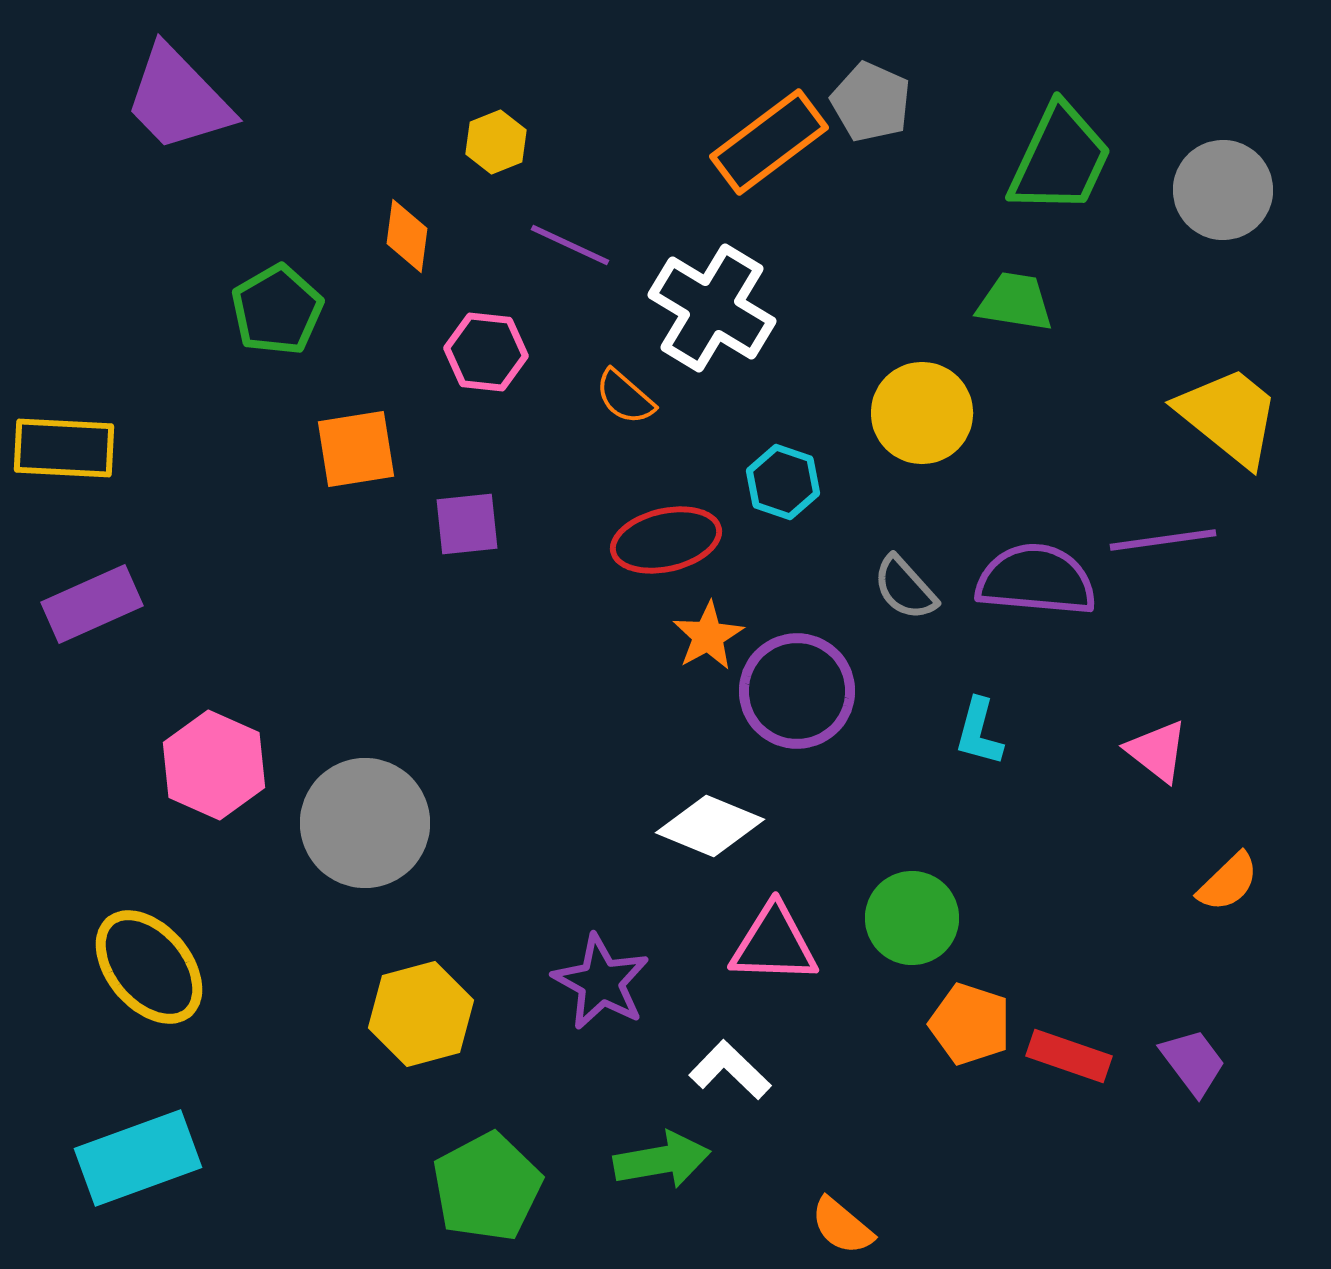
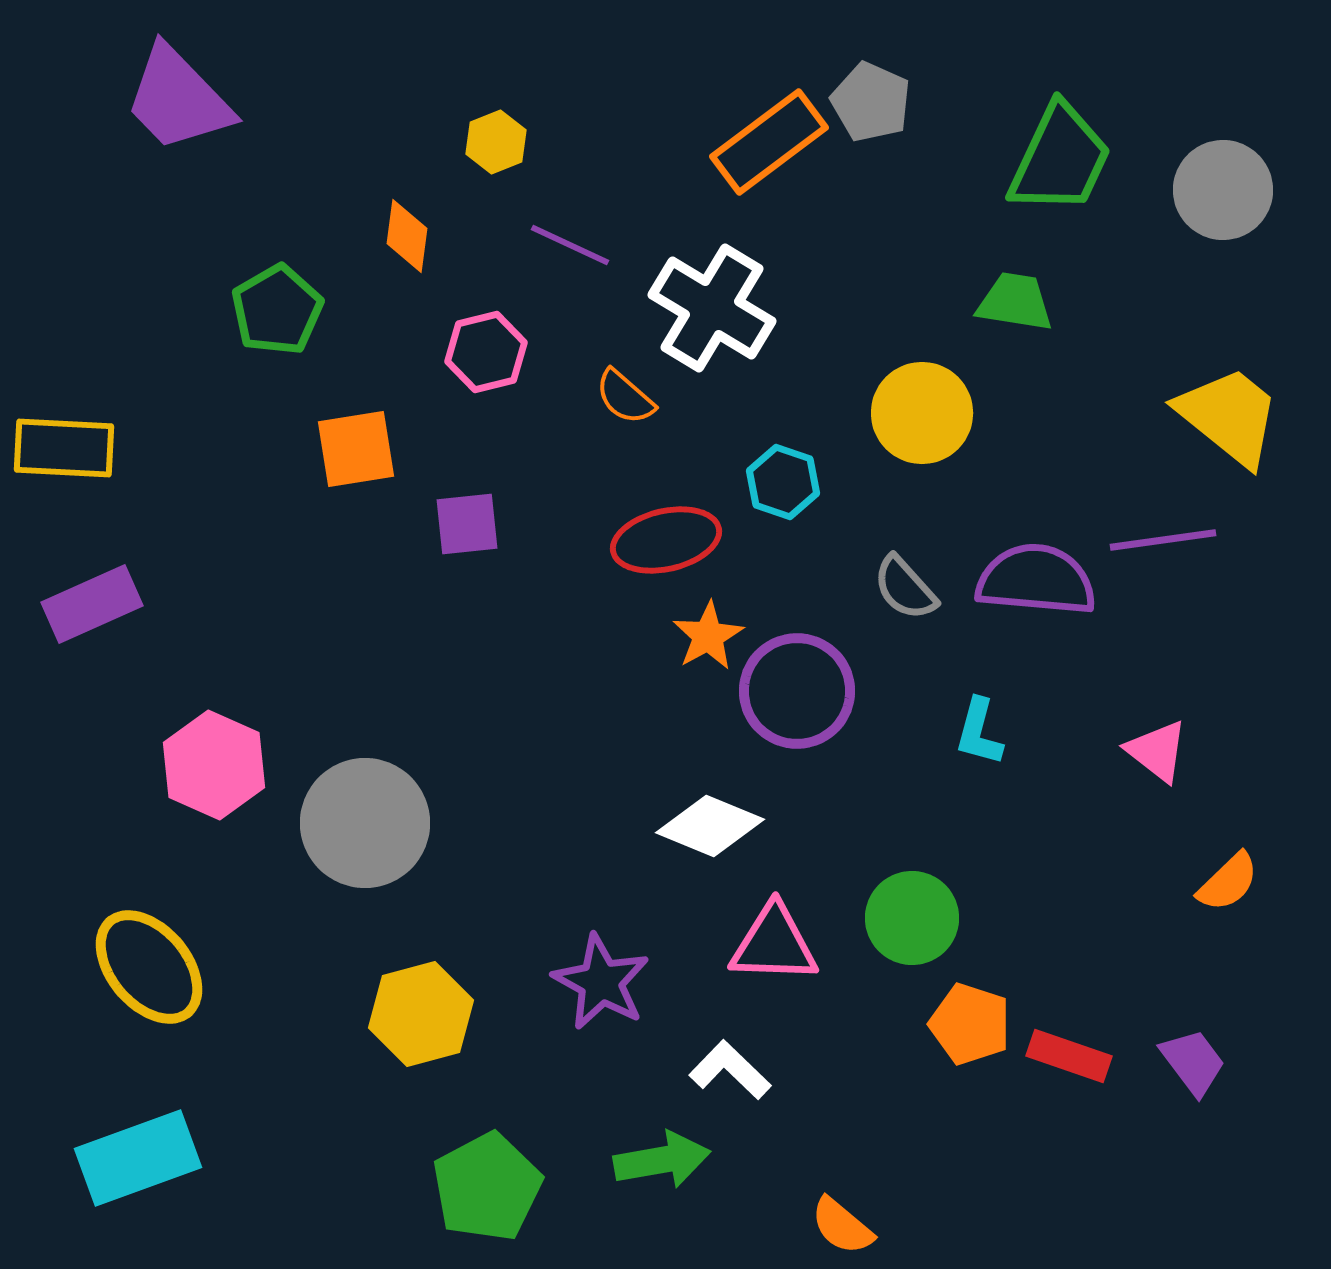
pink hexagon at (486, 352): rotated 20 degrees counterclockwise
